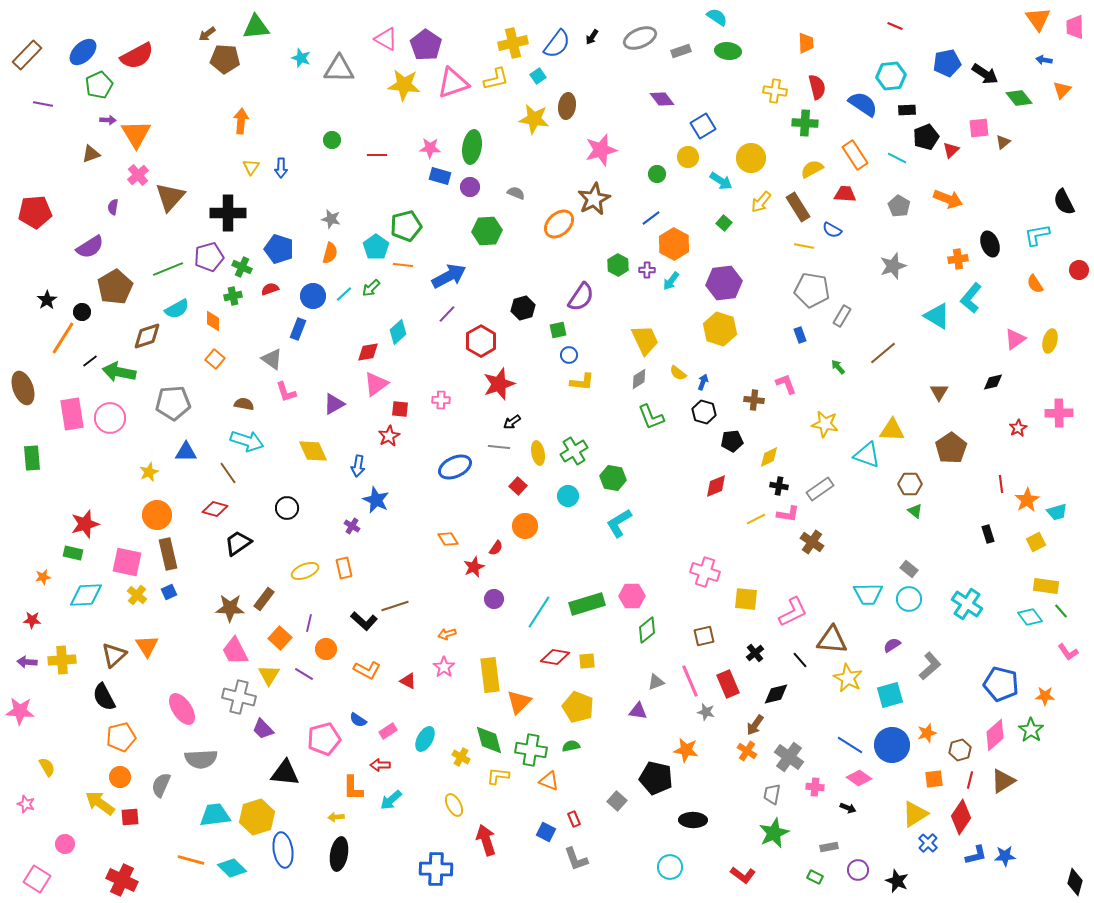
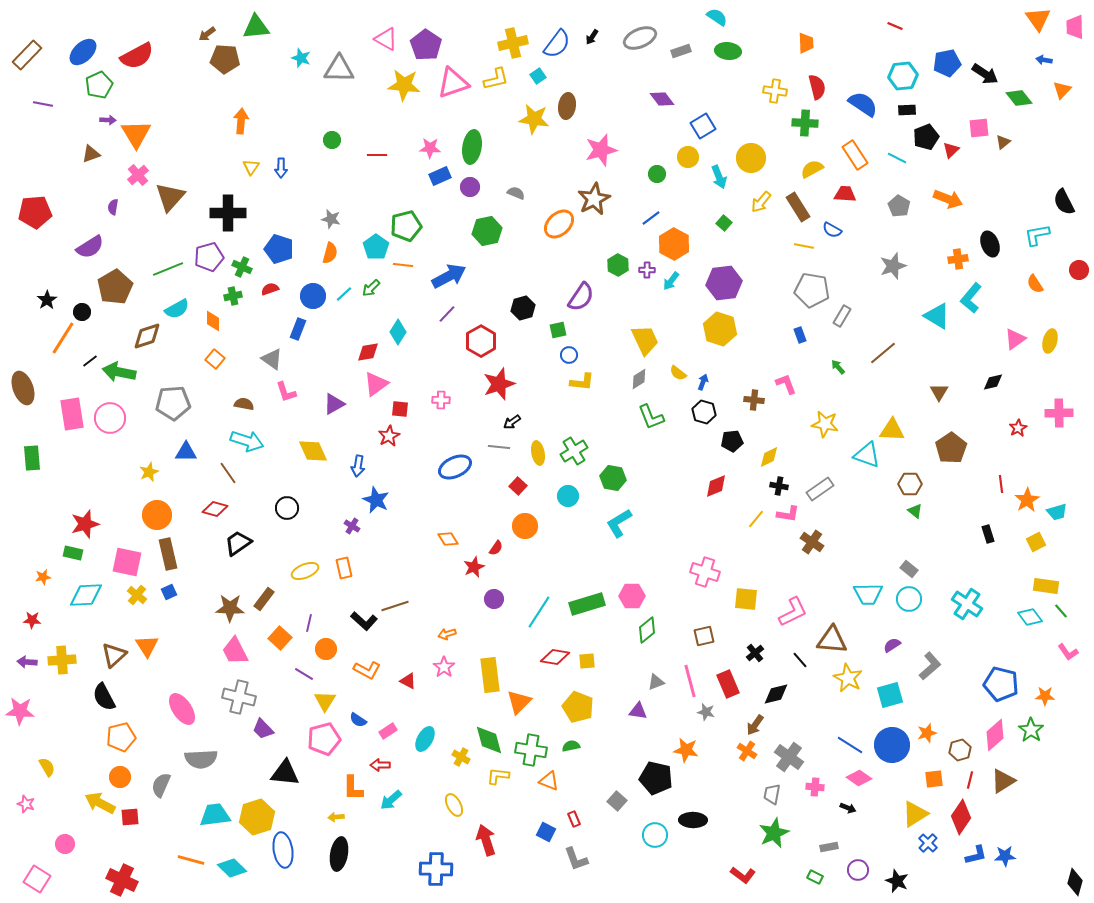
cyan hexagon at (891, 76): moved 12 px right
blue rectangle at (440, 176): rotated 40 degrees counterclockwise
cyan arrow at (721, 181): moved 2 px left, 4 px up; rotated 35 degrees clockwise
green hexagon at (487, 231): rotated 8 degrees counterclockwise
cyan diamond at (398, 332): rotated 15 degrees counterclockwise
yellow line at (756, 519): rotated 24 degrees counterclockwise
yellow triangle at (269, 675): moved 56 px right, 26 px down
pink line at (690, 681): rotated 8 degrees clockwise
yellow arrow at (100, 803): rotated 8 degrees counterclockwise
cyan circle at (670, 867): moved 15 px left, 32 px up
